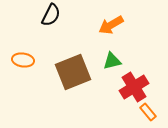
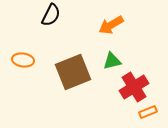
orange rectangle: rotated 72 degrees counterclockwise
